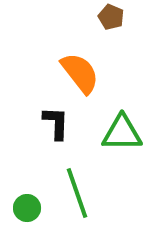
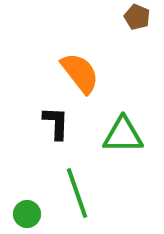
brown pentagon: moved 26 px right
green triangle: moved 1 px right, 2 px down
green circle: moved 6 px down
